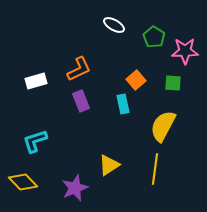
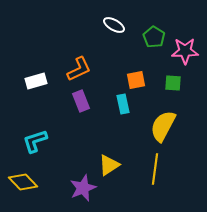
orange square: rotated 30 degrees clockwise
purple star: moved 8 px right
